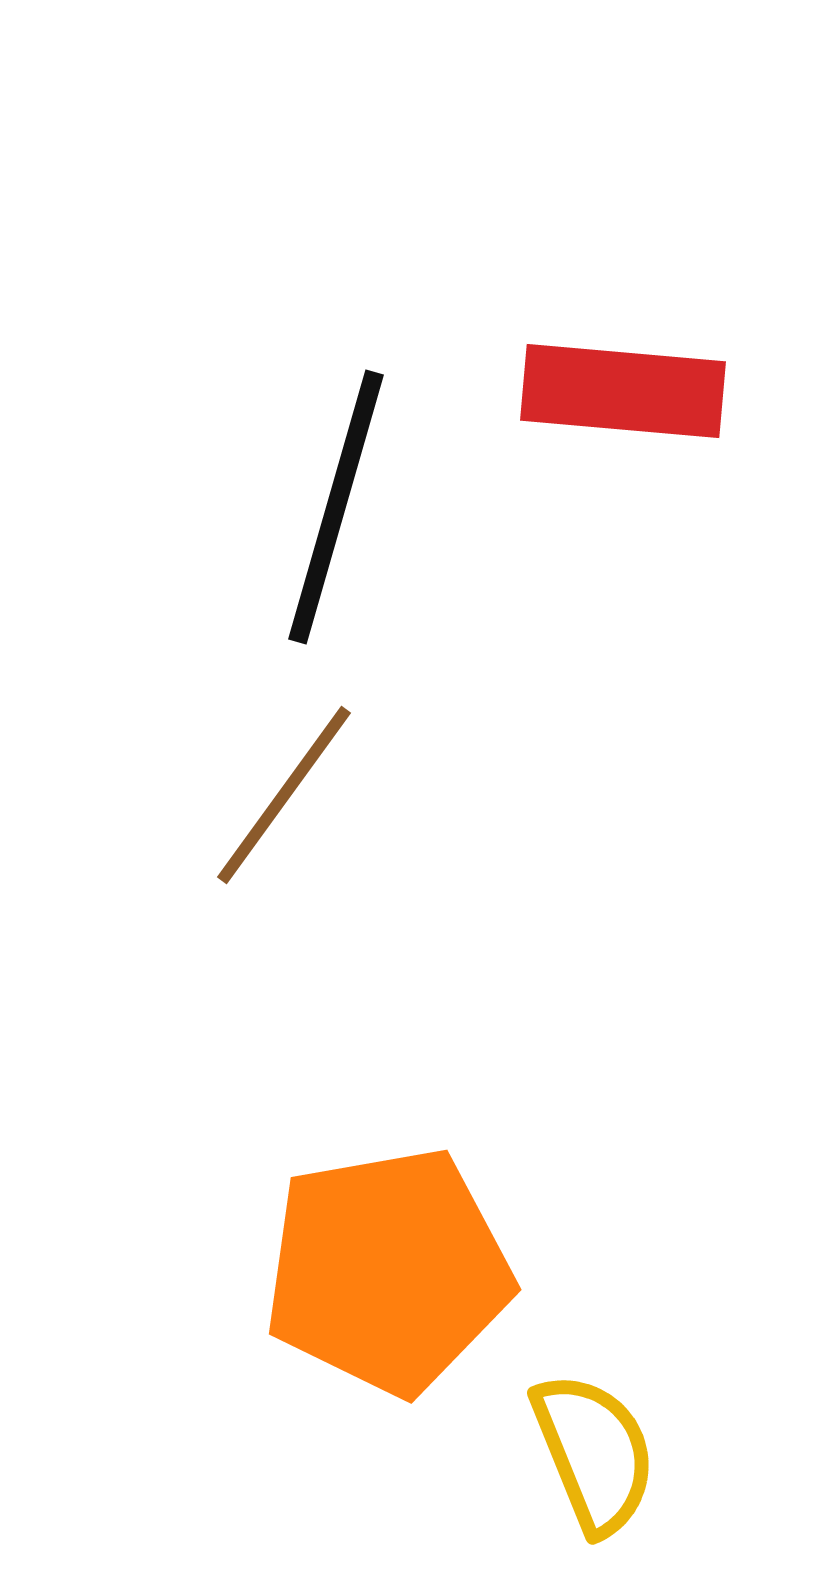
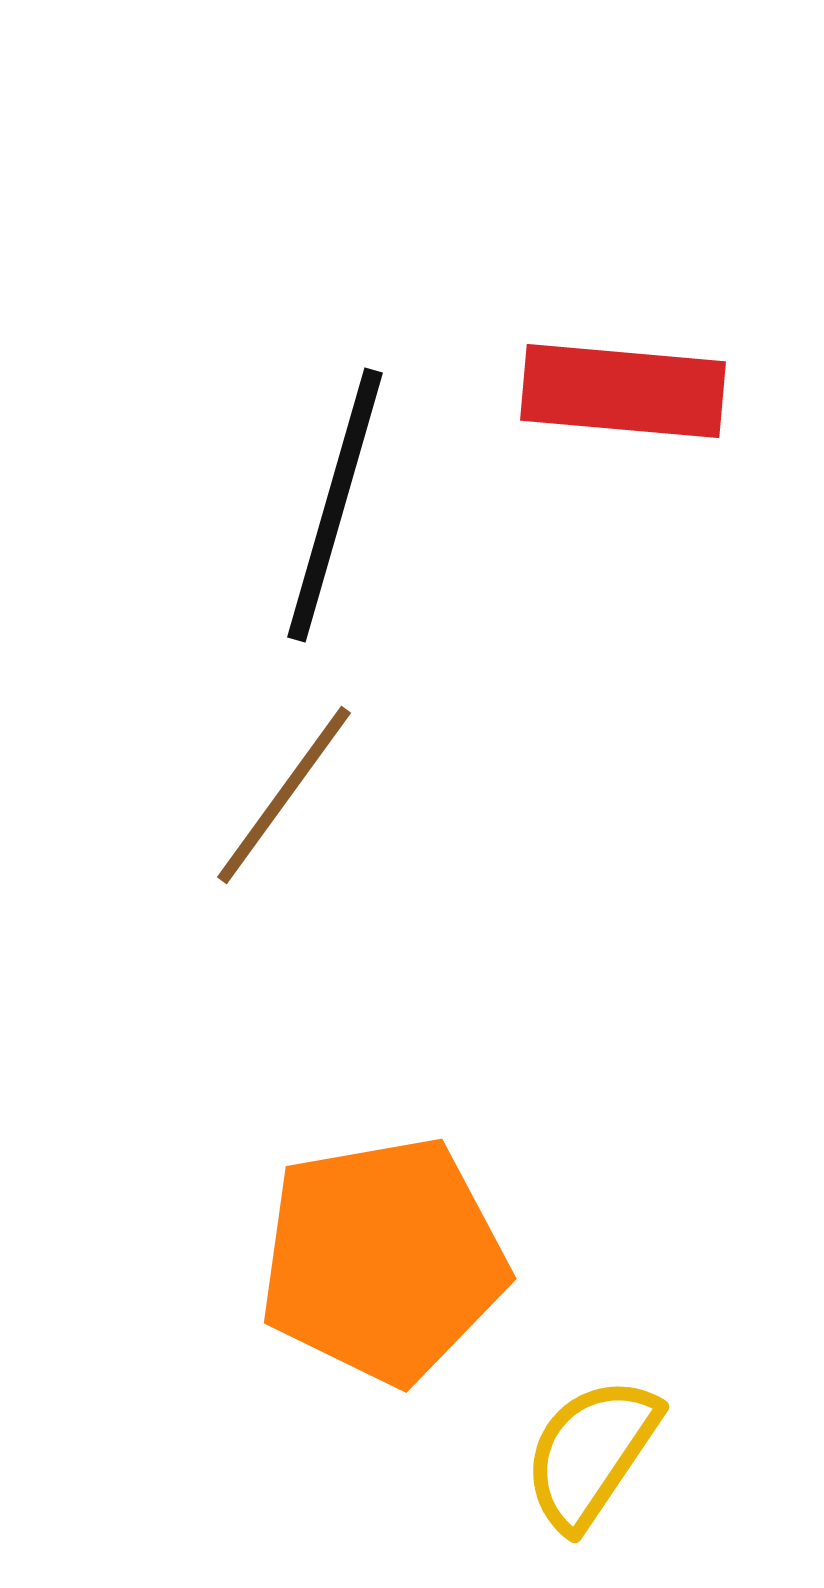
black line: moved 1 px left, 2 px up
orange pentagon: moved 5 px left, 11 px up
yellow semicircle: moved 3 px left; rotated 124 degrees counterclockwise
